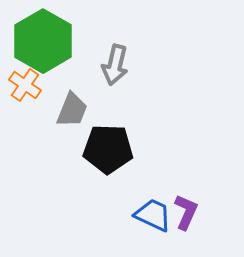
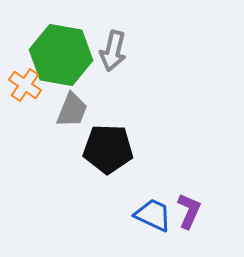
green hexagon: moved 18 px right, 14 px down; rotated 20 degrees counterclockwise
gray arrow: moved 2 px left, 14 px up
purple L-shape: moved 3 px right, 1 px up
